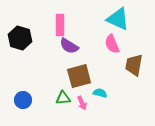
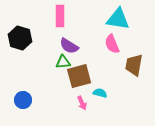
cyan triangle: rotated 15 degrees counterclockwise
pink rectangle: moved 9 px up
green triangle: moved 36 px up
